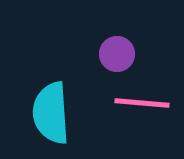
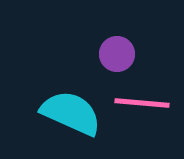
cyan semicircle: moved 20 px right; rotated 118 degrees clockwise
